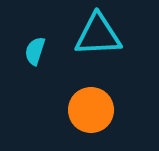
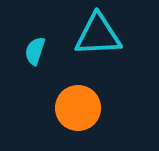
orange circle: moved 13 px left, 2 px up
